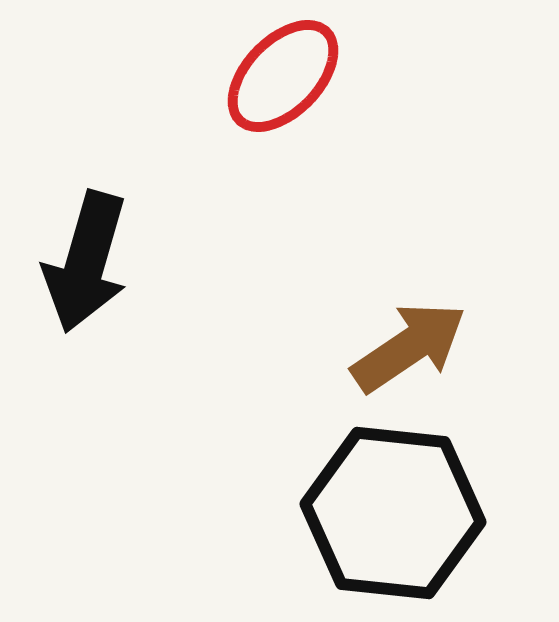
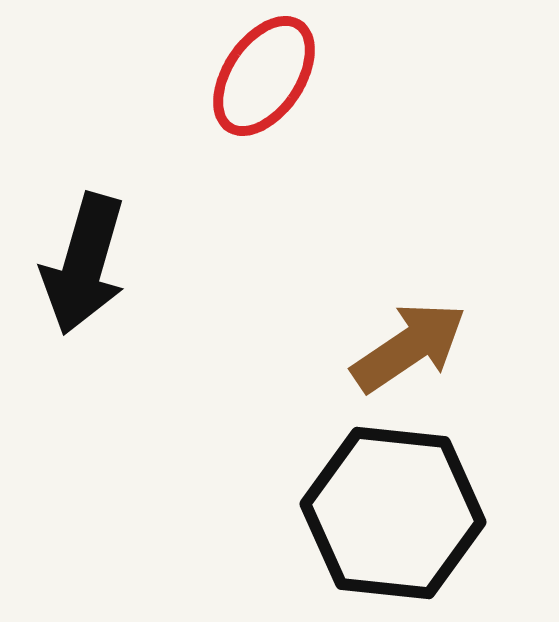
red ellipse: moved 19 px left; rotated 10 degrees counterclockwise
black arrow: moved 2 px left, 2 px down
